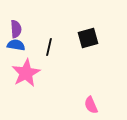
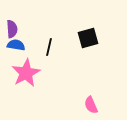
purple semicircle: moved 4 px left
